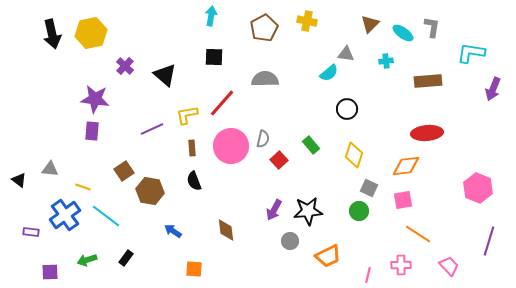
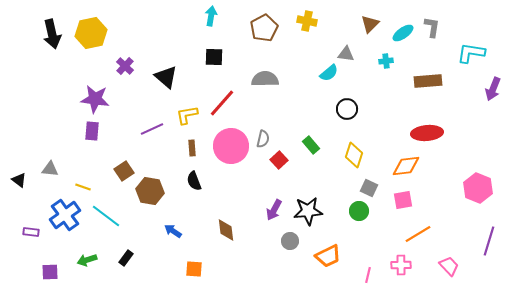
cyan ellipse at (403, 33): rotated 70 degrees counterclockwise
black triangle at (165, 75): moved 1 px right, 2 px down
orange line at (418, 234): rotated 64 degrees counterclockwise
